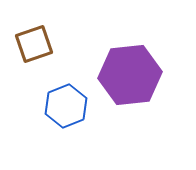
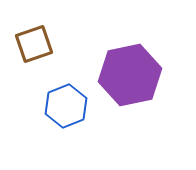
purple hexagon: rotated 6 degrees counterclockwise
